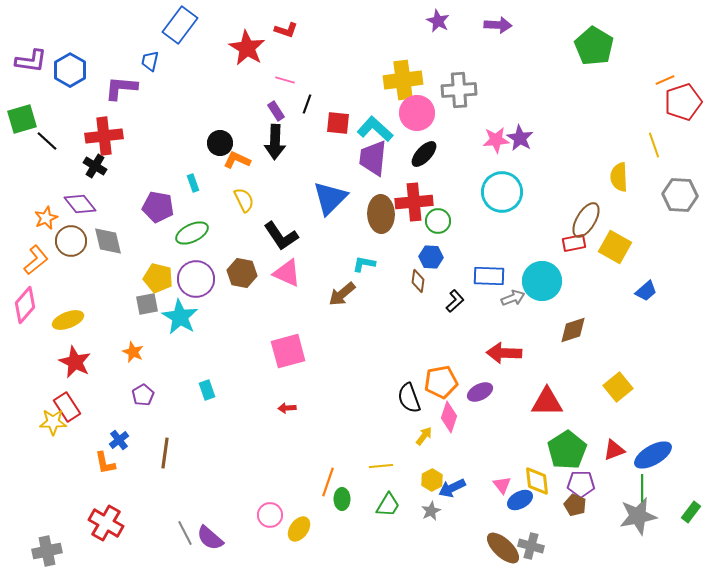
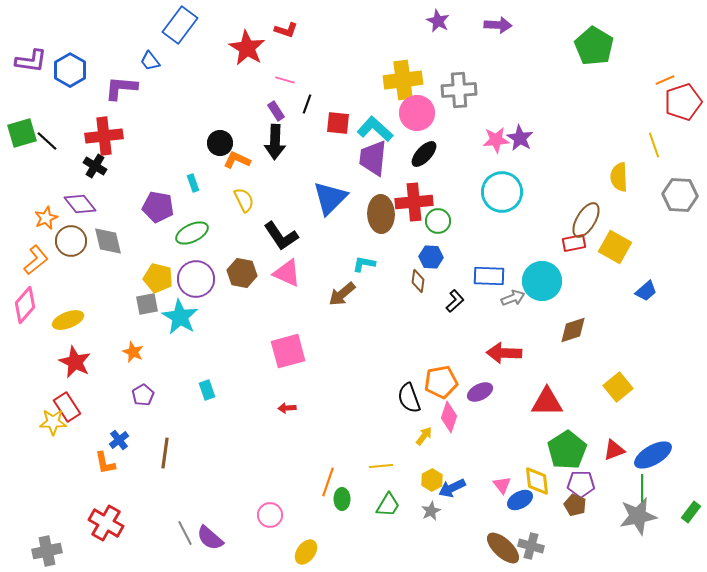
blue trapezoid at (150, 61): rotated 50 degrees counterclockwise
green square at (22, 119): moved 14 px down
yellow ellipse at (299, 529): moved 7 px right, 23 px down
